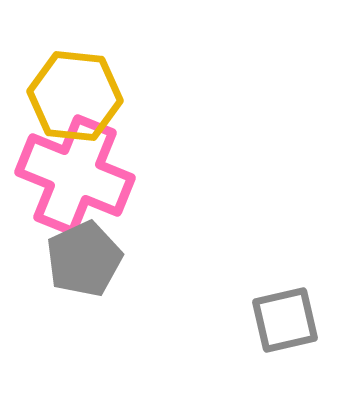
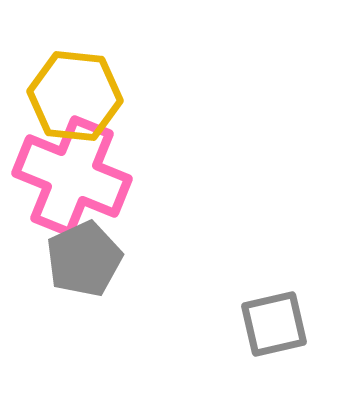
pink cross: moved 3 px left, 1 px down
gray square: moved 11 px left, 4 px down
